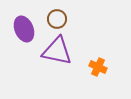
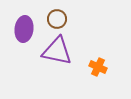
purple ellipse: rotated 30 degrees clockwise
